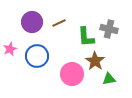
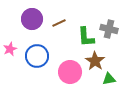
purple circle: moved 3 px up
pink circle: moved 2 px left, 2 px up
